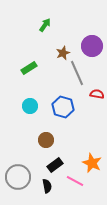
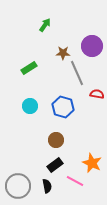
brown star: rotated 24 degrees clockwise
brown circle: moved 10 px right
gray circle: moved 9 px down
